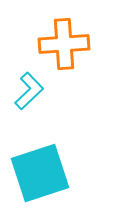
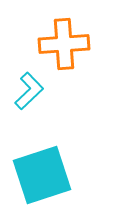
cyan square: moved 2 px right, 2 px down
